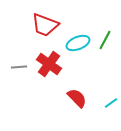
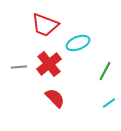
green line: moved 31 px down
red cross: rotated 15 degrees clockwise
red semicircle: moved 22 px left
cyan line: moved 2 px left
